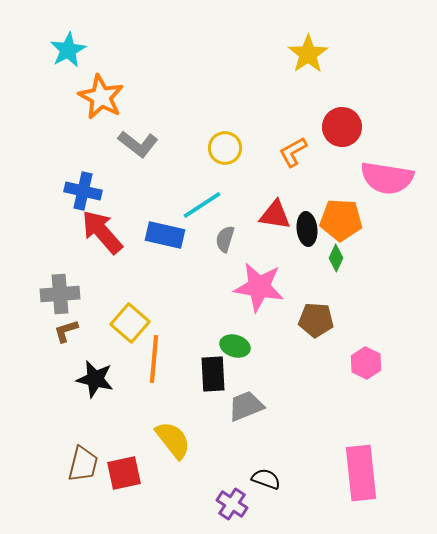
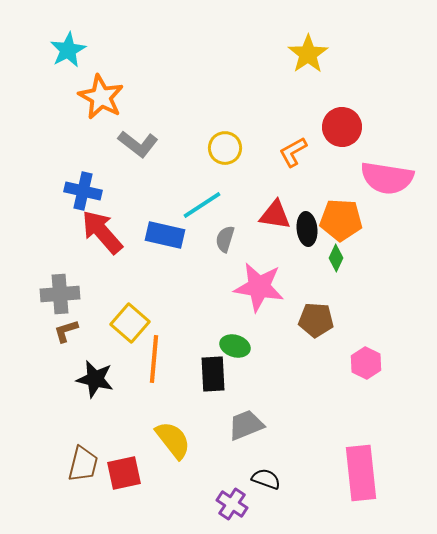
gray trapezoid: moved 19 px down
